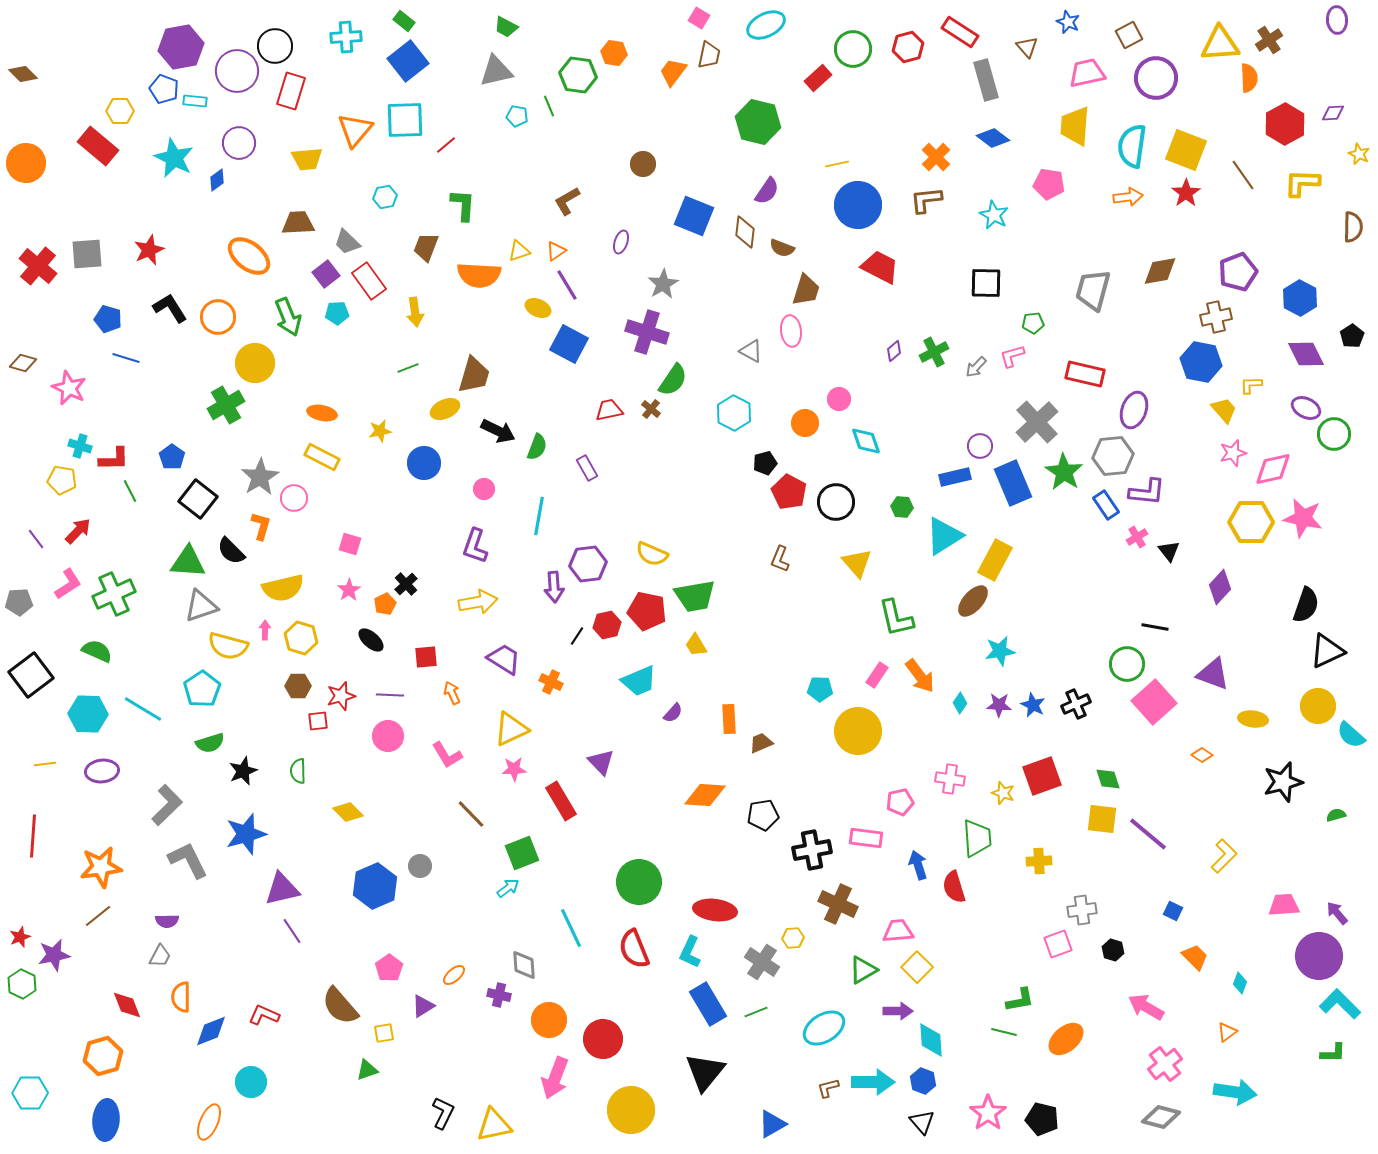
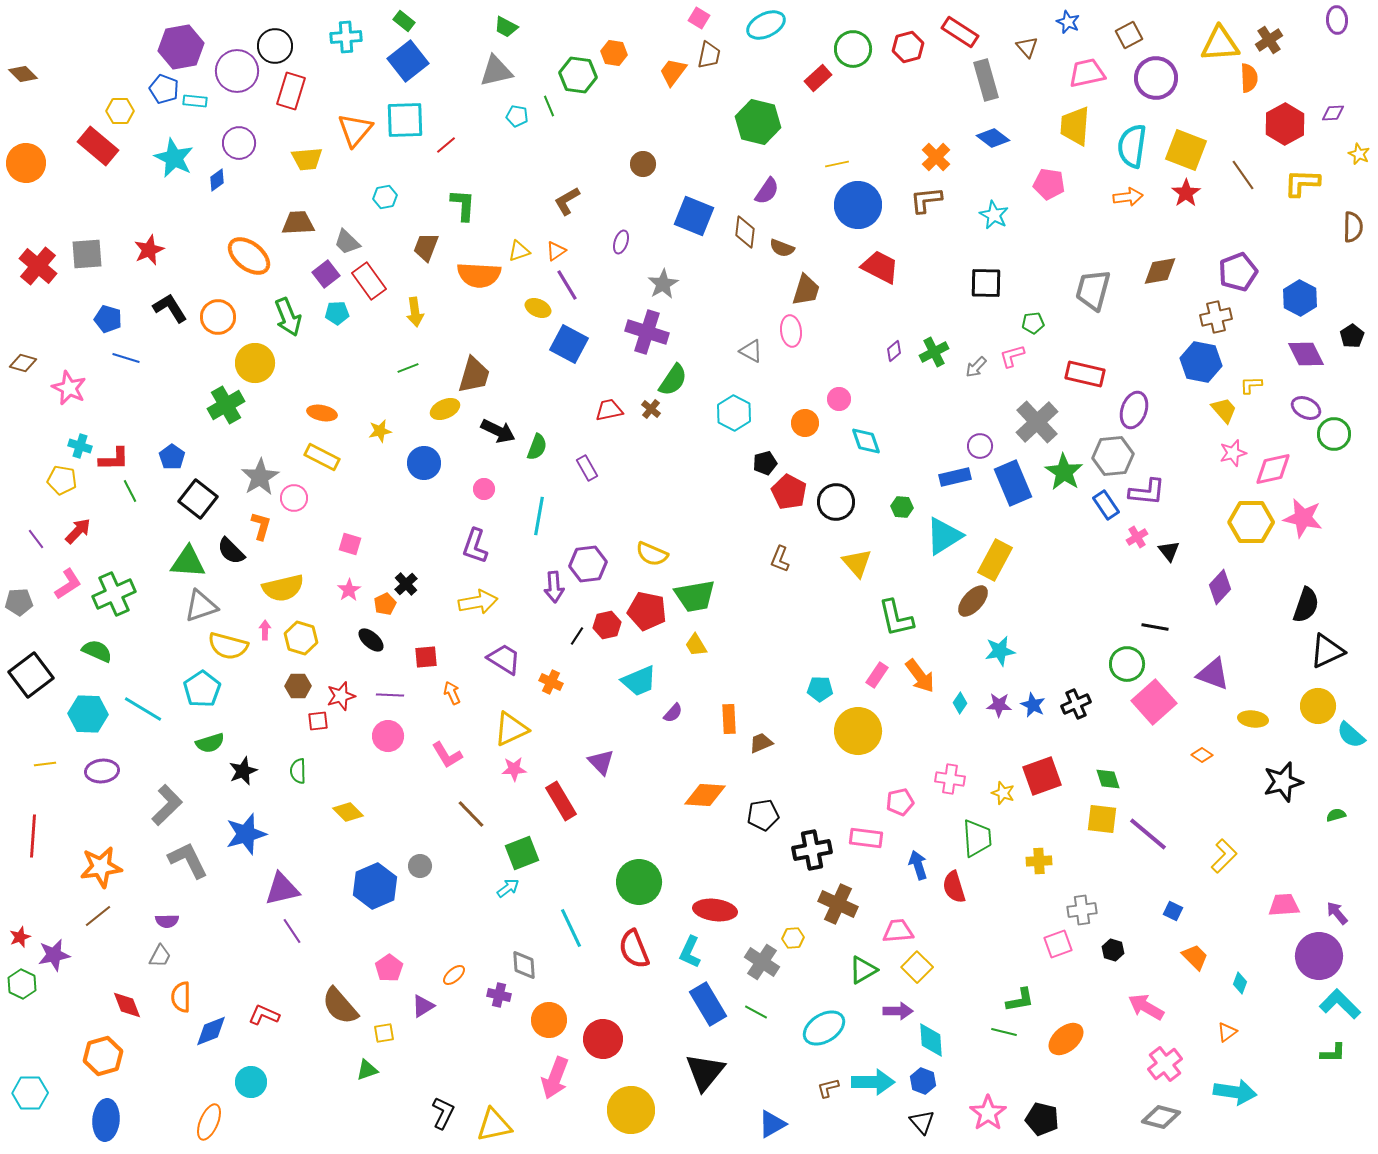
green line at (756, 1012): rotated 50 degrees clockwise
